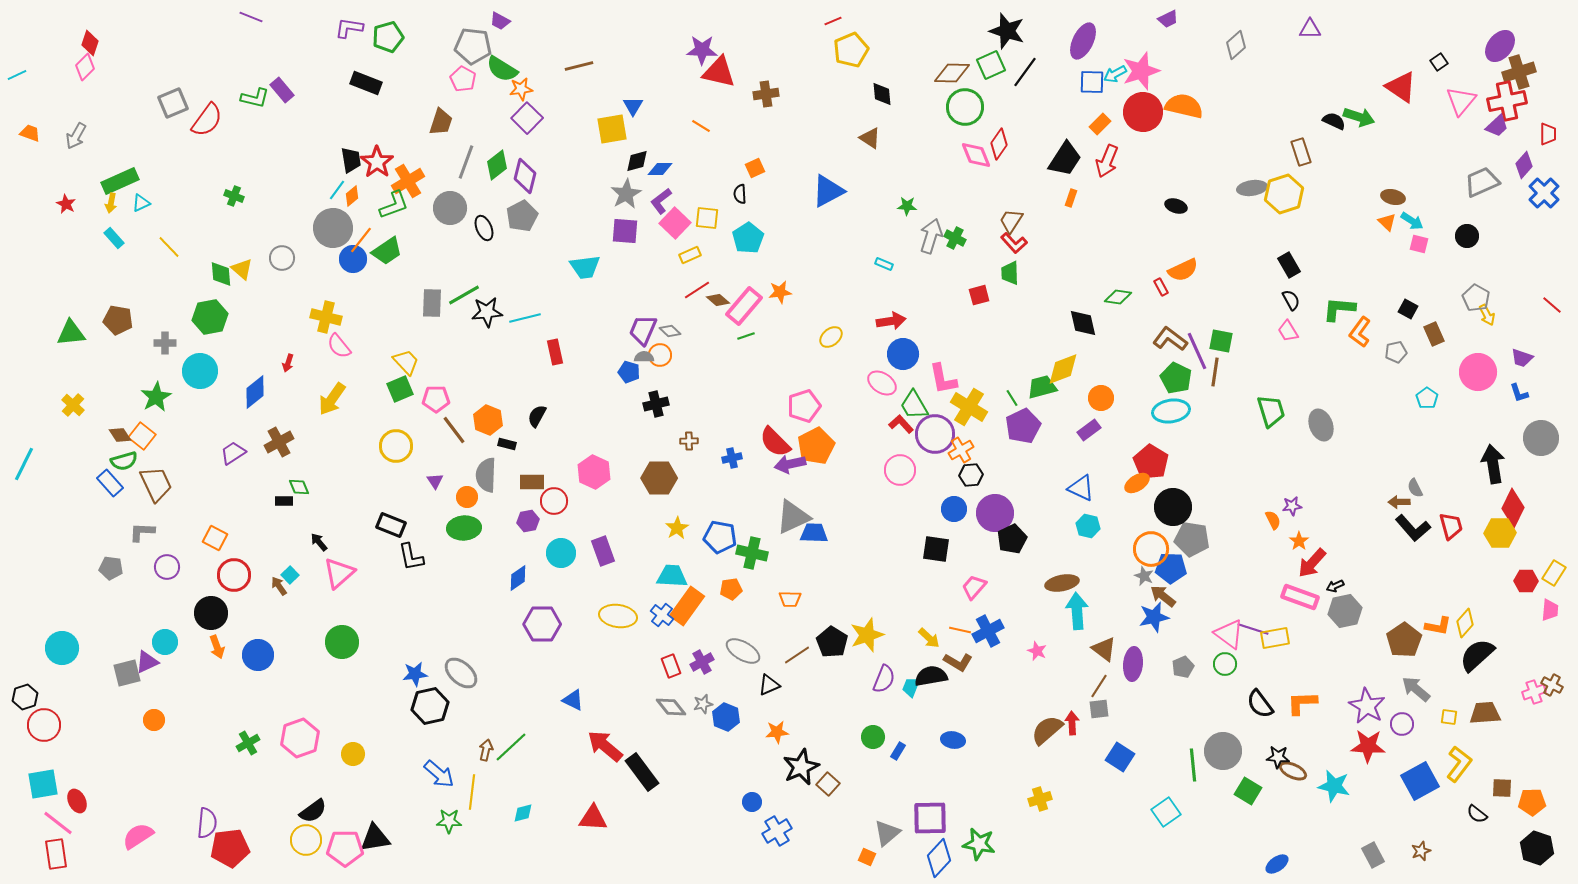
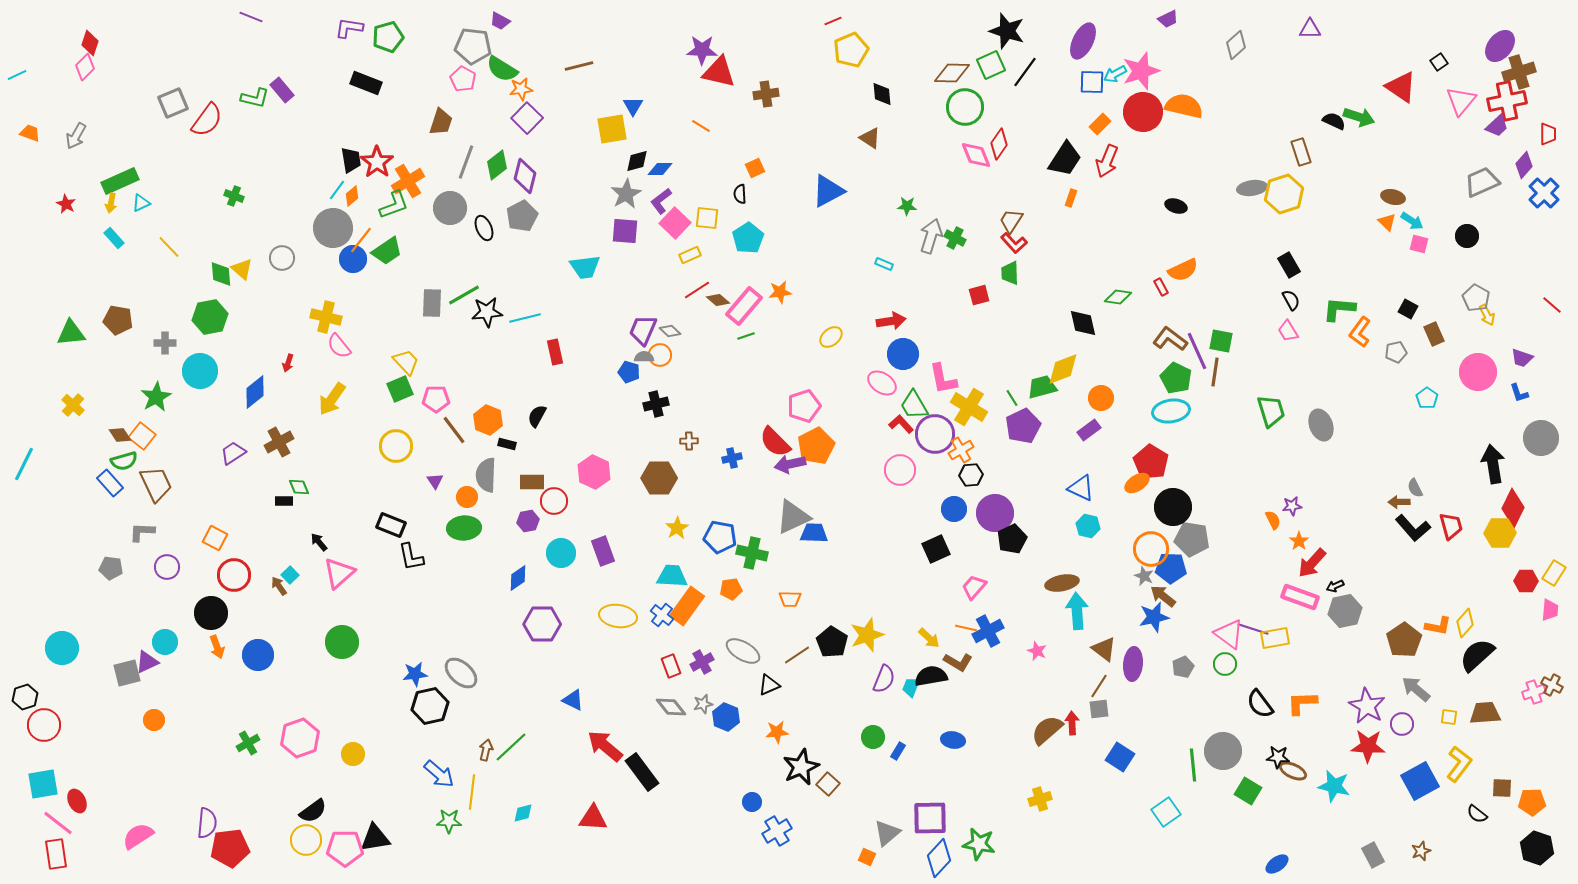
black square at (936, 549): rotated 32 degrees counterclockwise
orange line at (960, 630): moved 6 px right, 2 px up
